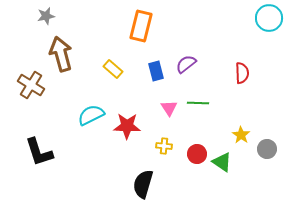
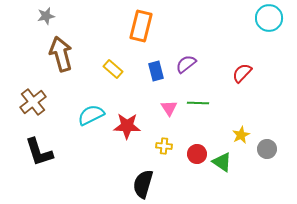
red semicircle: rotated 135 degrees counterclockwise
brown cross: moved 2 px right, 17 px down; rotated 20 degrees clockwise
yellow star: rotated 12 degrees clockwise
